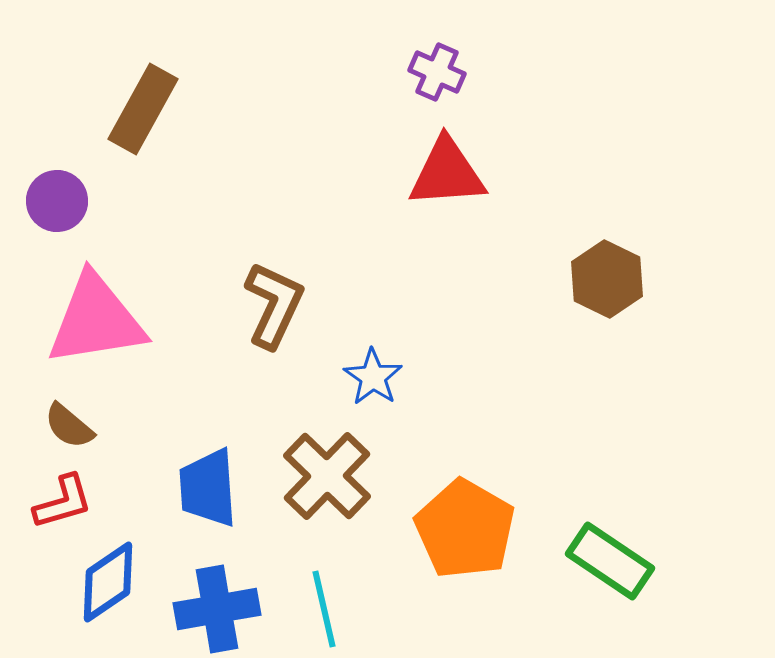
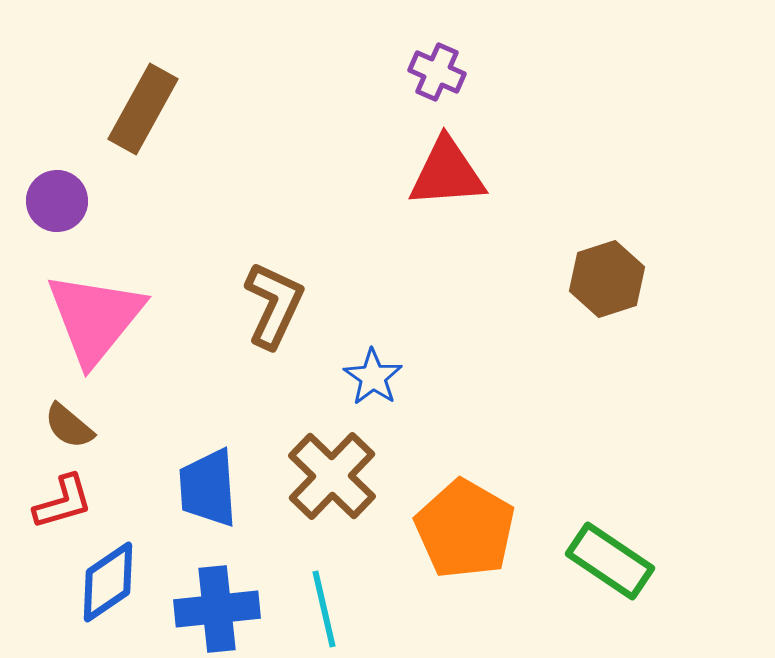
brown hexagon: rotated 16 degrees clockwise
pink triangle: moved 1 px left, 2 px up; rotated 42 degrees counterclockwise
brown cross: moved 5 px right
blue cross: rotated 4 degrees clockwise
